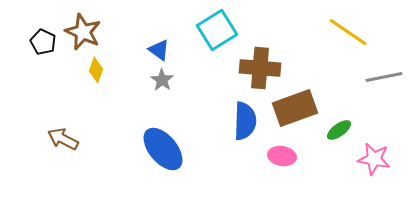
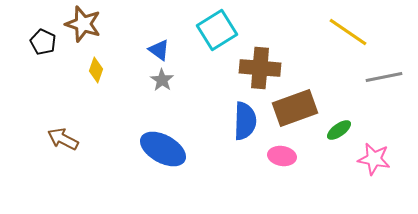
brown star: moved 8 px up; rotated 6 degrees counterclockwise
blue ellipse: rotated 21 degrees counterclockwise
